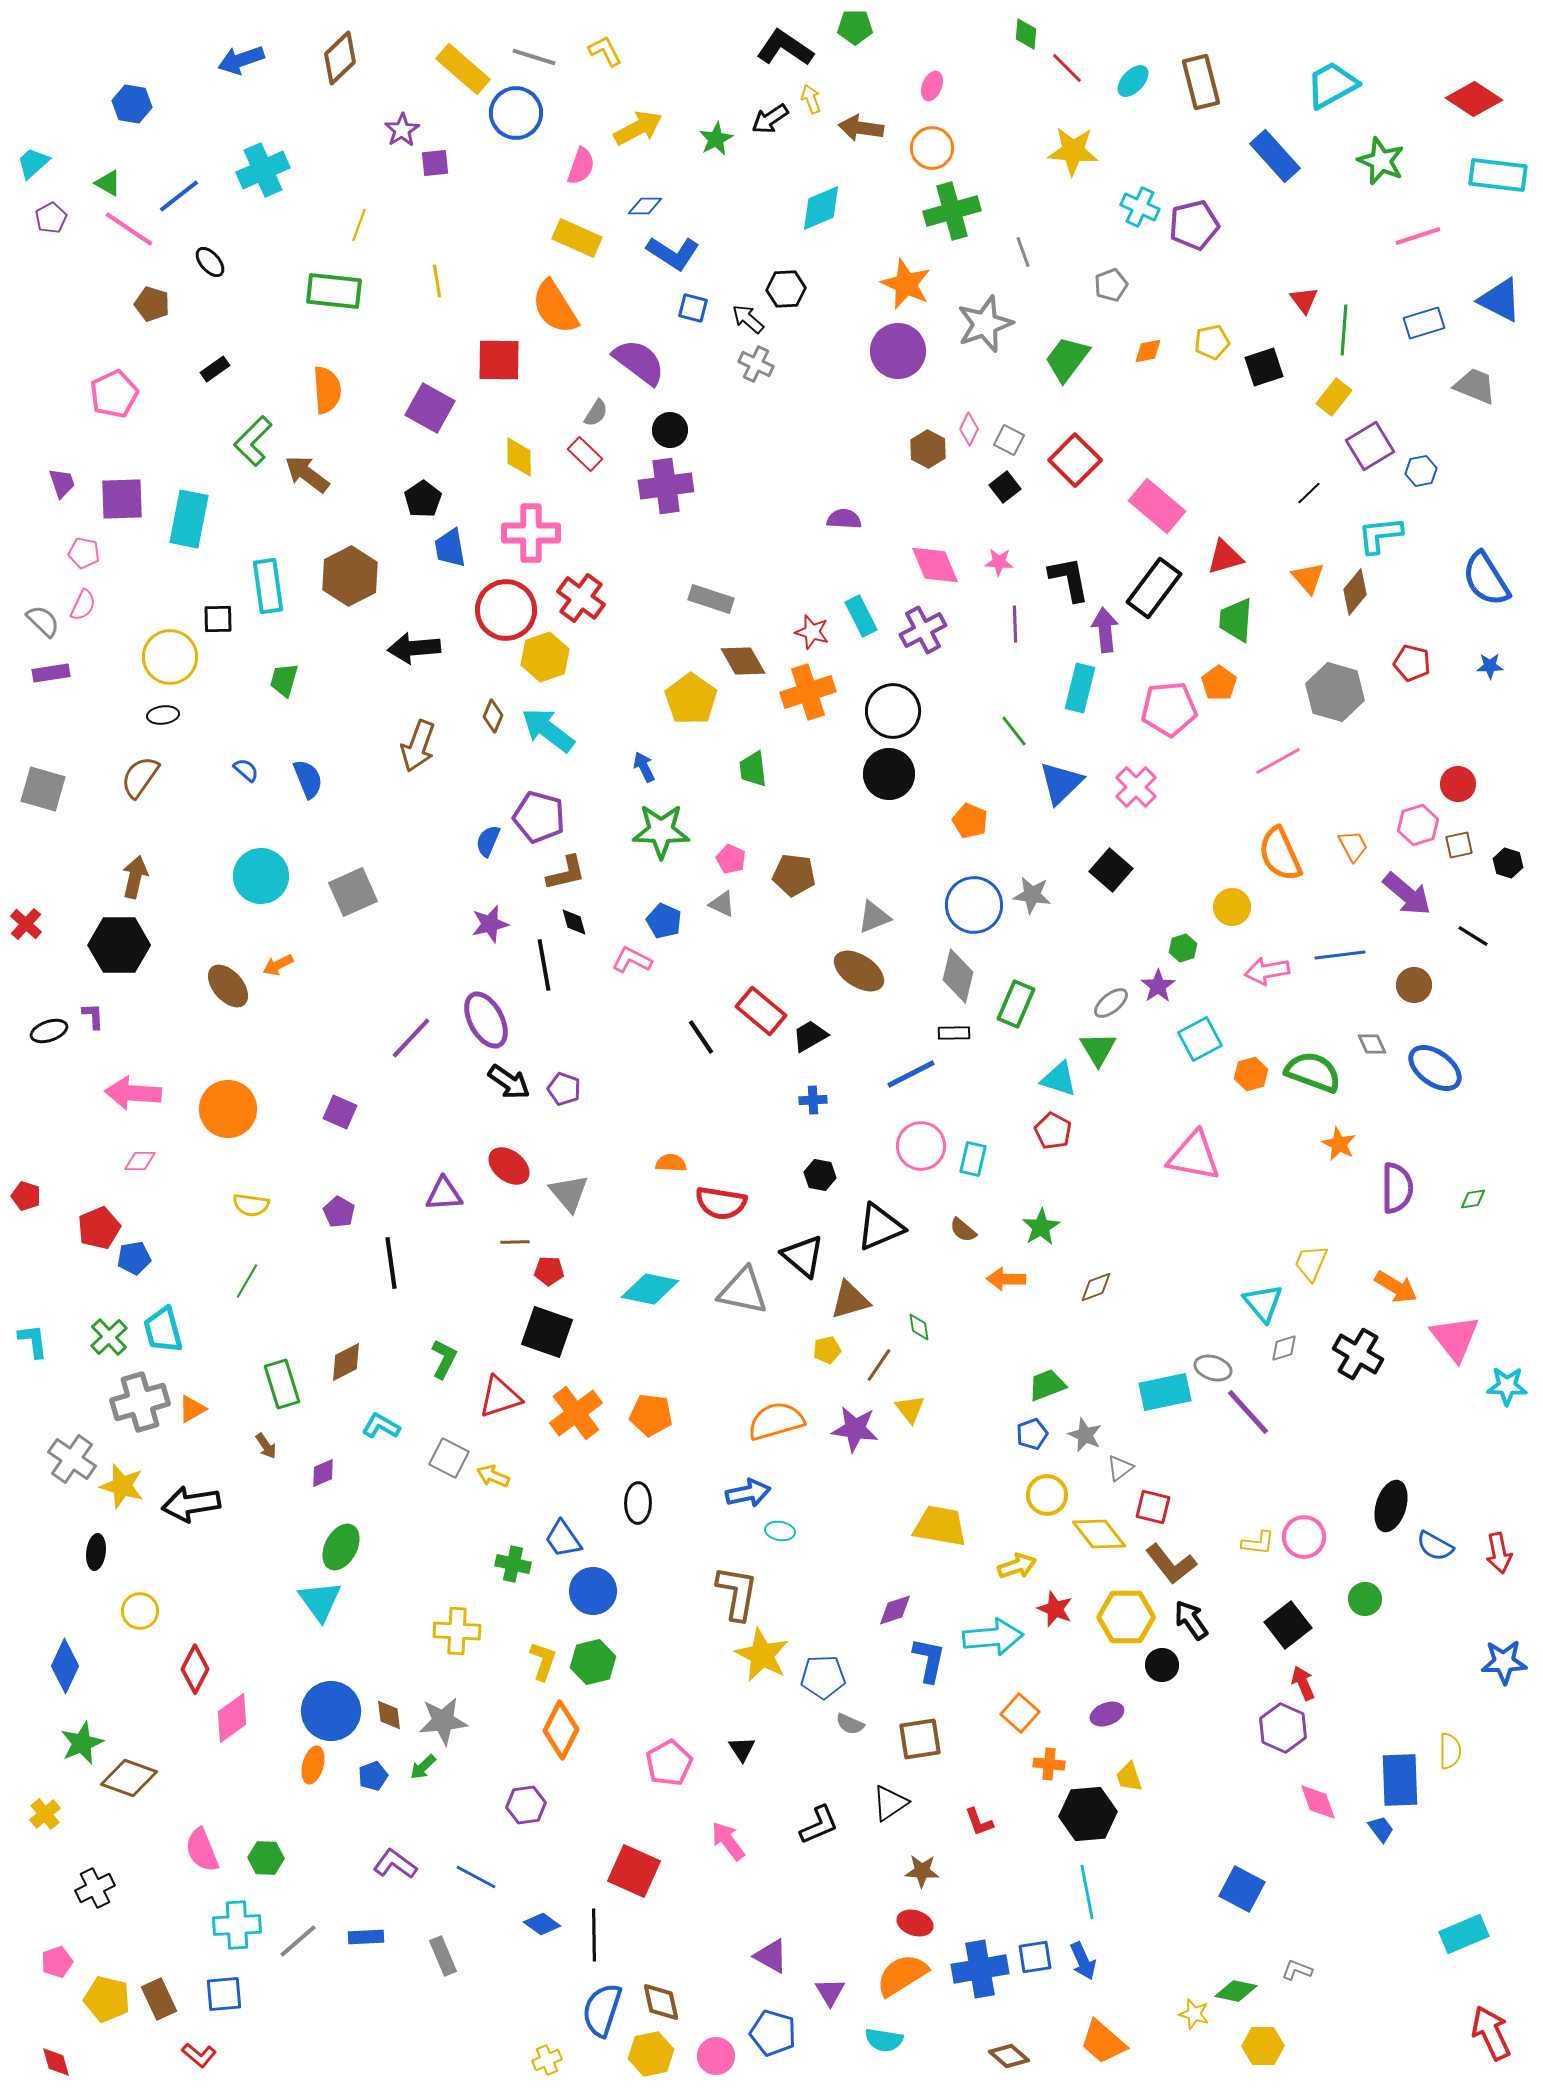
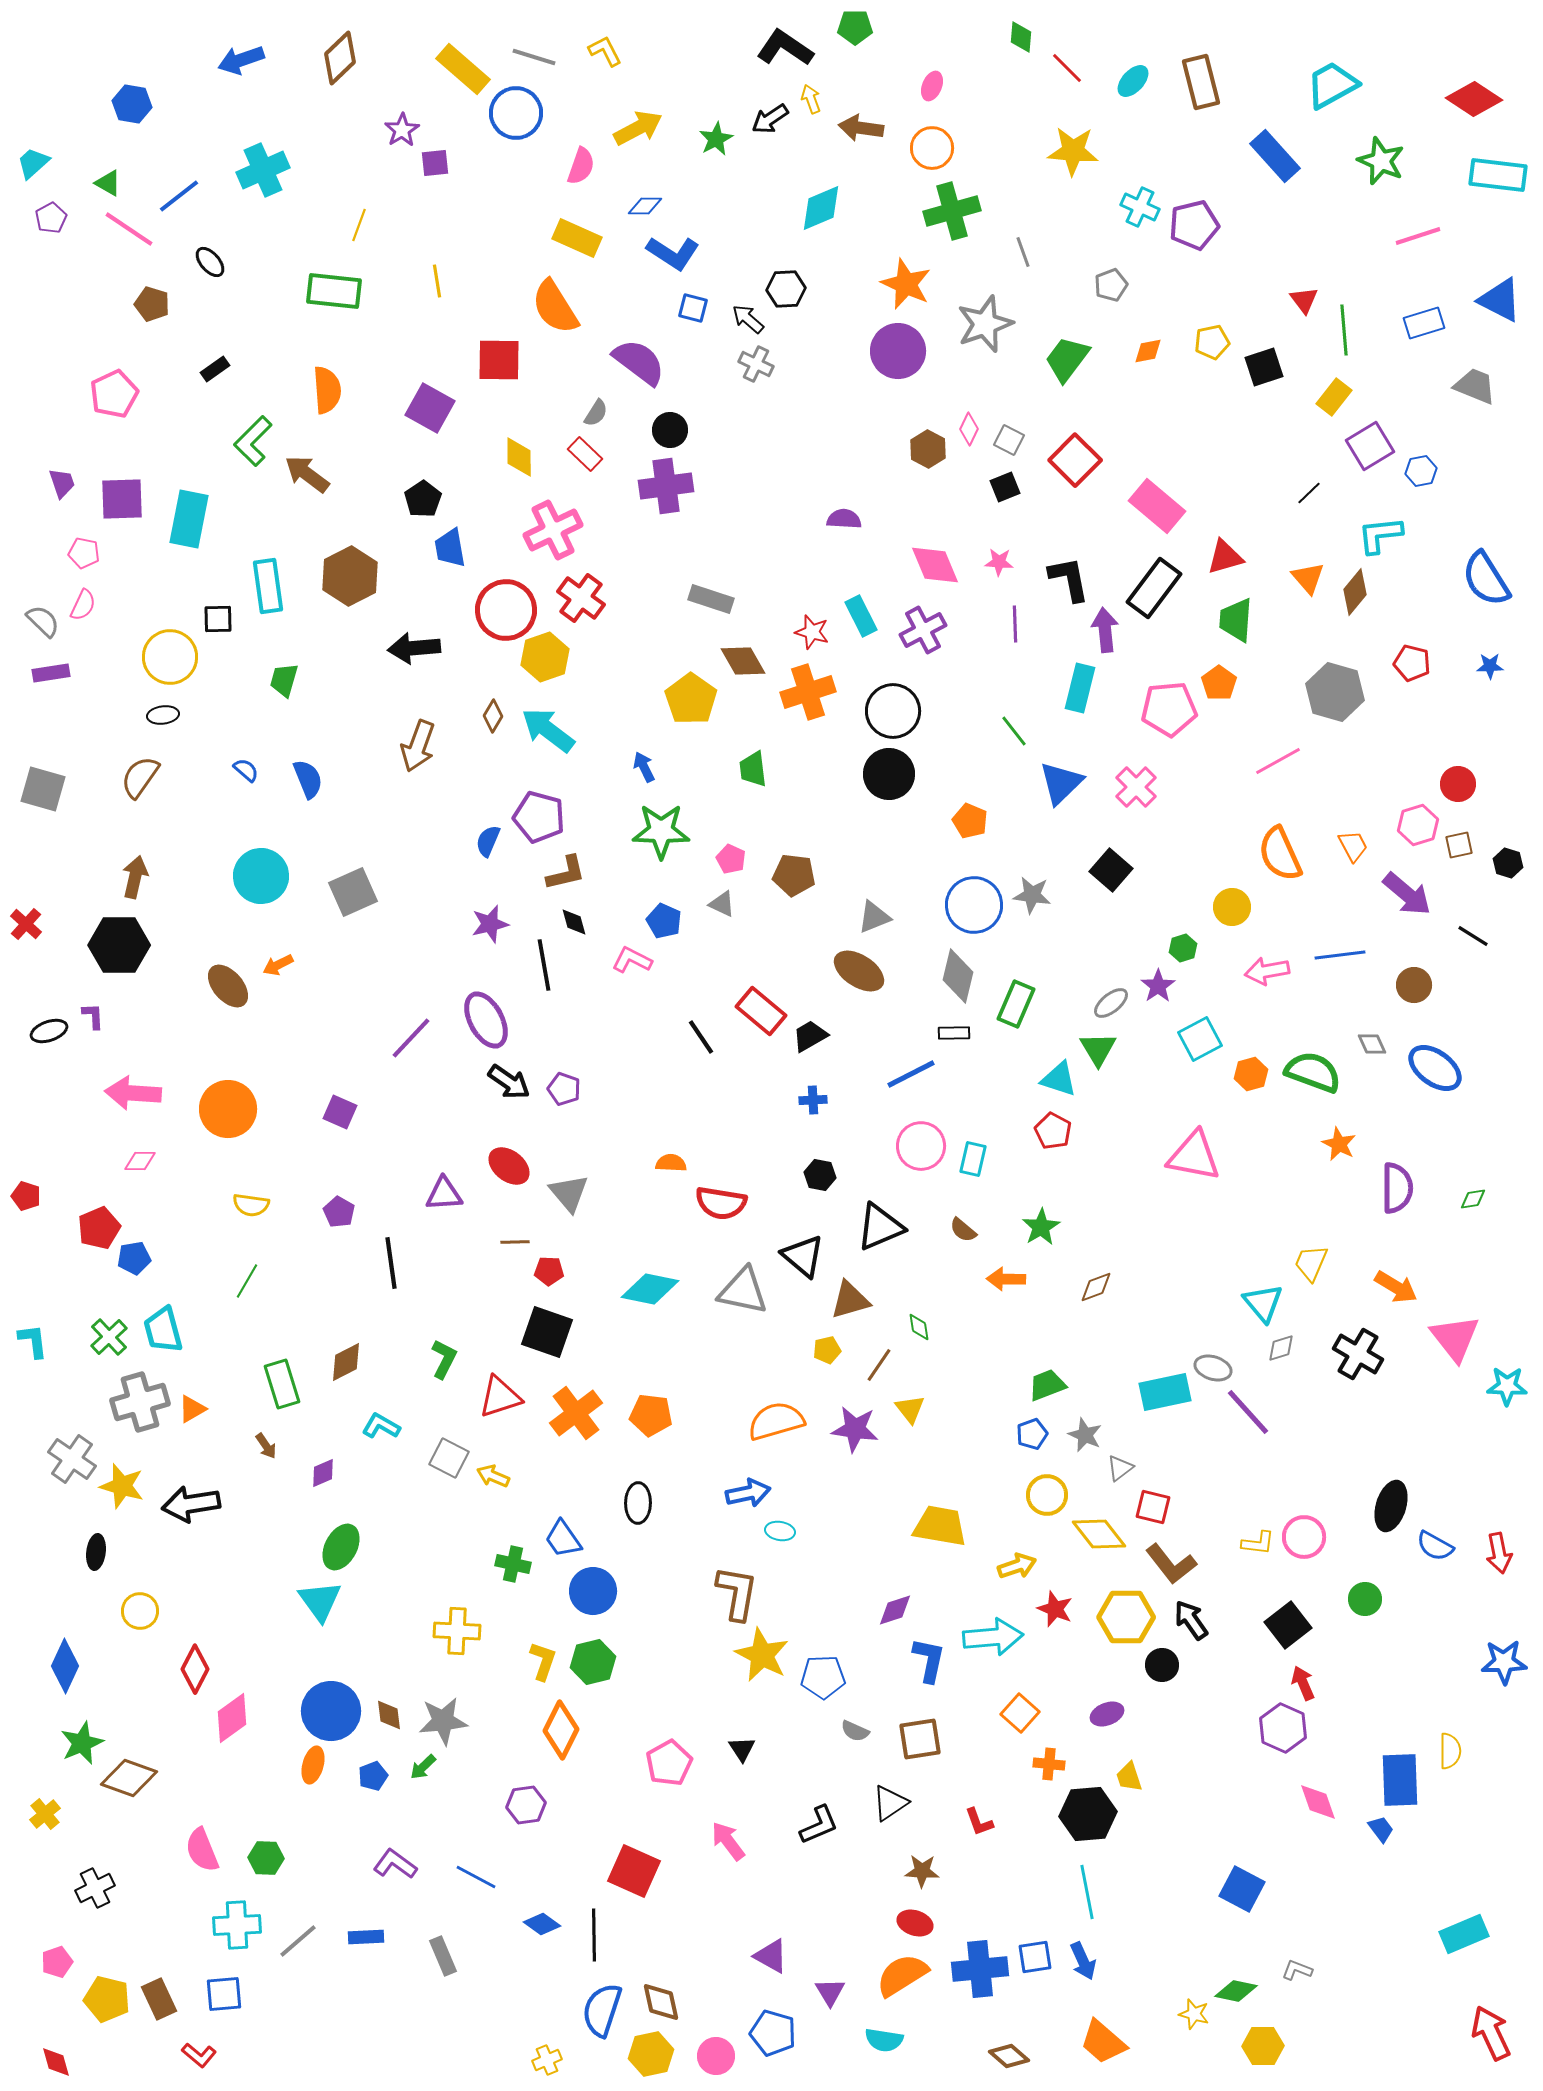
green diamond at (1026, 34): moved 5 px left, 3 px down
green line at (1344, 330): rotated 9 degrees counterclockwise
black square at (1005, 487): rotated 16 degrees clockwise
pink cross at (531, 533): moved 22 px right, 3 px up; rotated 26 degrees counterclockwise
brown diamond at (493, 716): rotated 8 degrees clockwise
gray diamond at (1284, 1348): moved 3 px left
gray semicircle at (850, 1724): moved 5 px right, 7 px down
blue cross at (980, 1969): rotated 4 degrees clockwise
